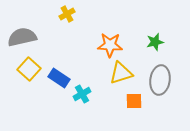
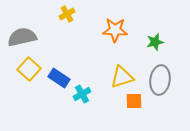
orange star: moved 5 px right, 15 px up
yellow triangle: moved 1 px right, 4 px down
